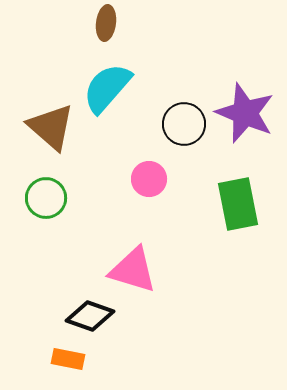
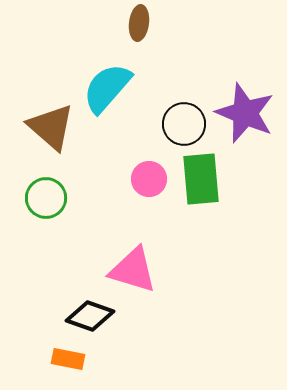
brown ellipse: moved 33 px right
green rectangle: moved 37 px left, 25 px up; rotated 6 degrees clockwise
